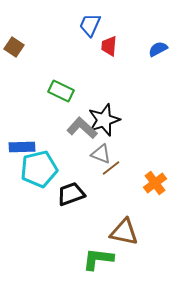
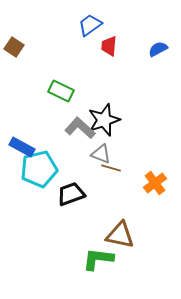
blue trapezoid: rotated 30 degrees clockwise
gray L-shape: moved 2 px left
blue rectangle: rotated 30 degrees clockwise
brown line: rotated 54 degrees clockwise
brown triangle: moved 4 px left, 3 px down
